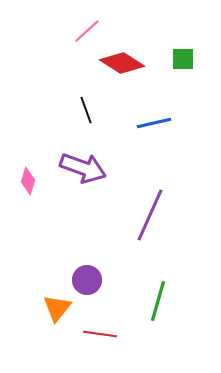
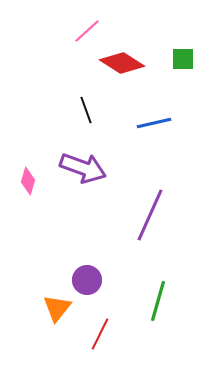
red line: rotated 72 degrees counterclockwise
